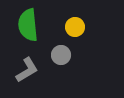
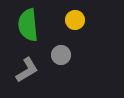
yellow circle: moved 7 px up
